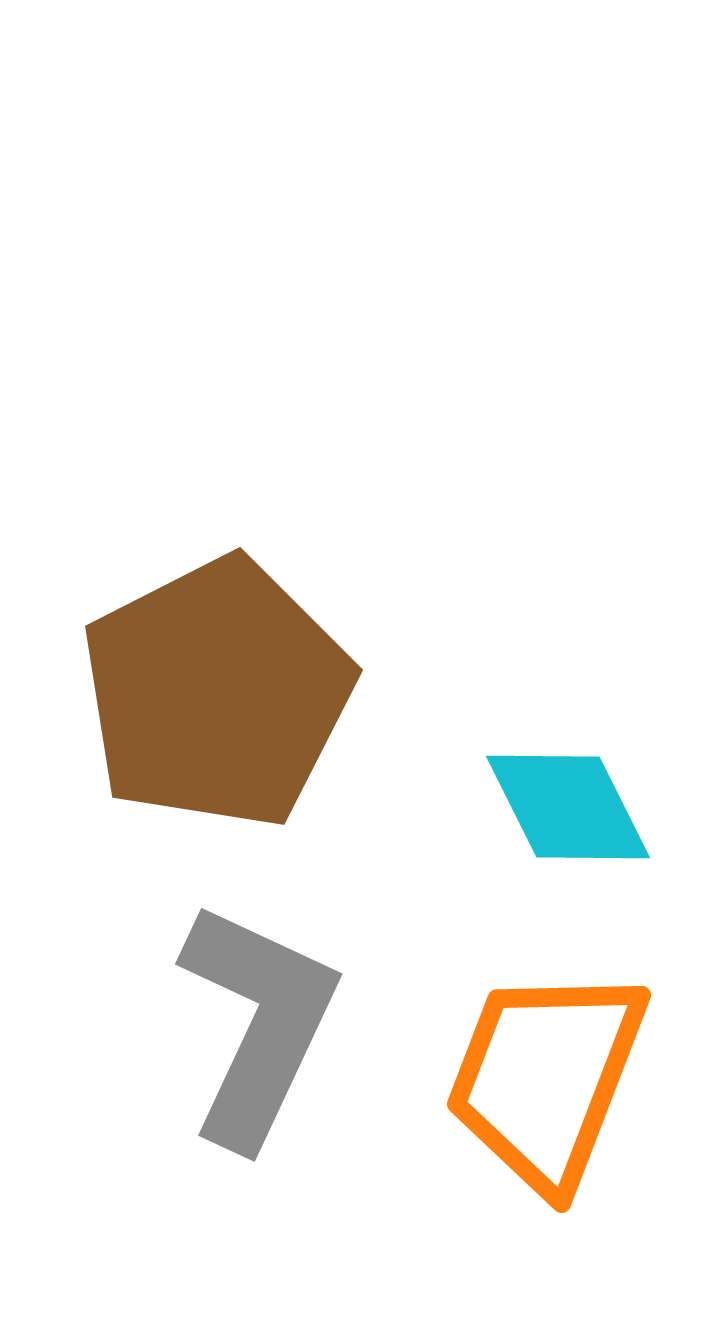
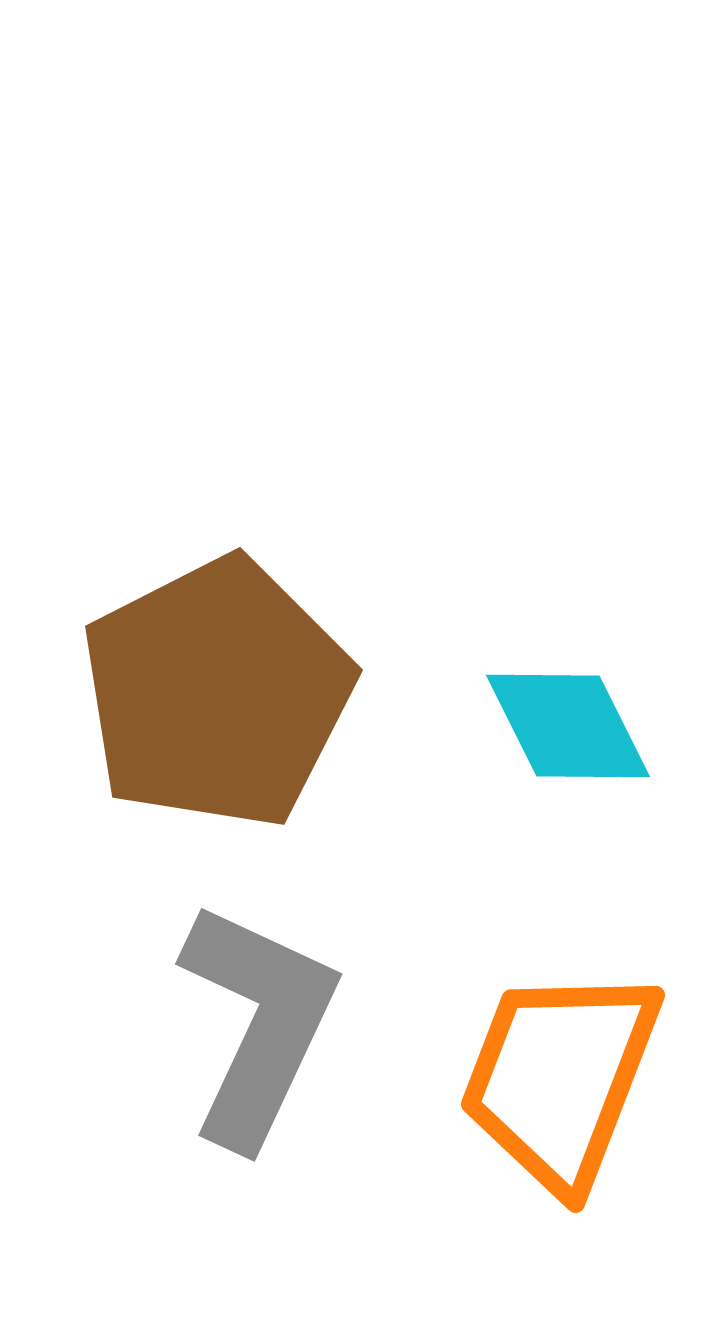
cyan diamond: moved 81 px up
orange trapezoid: moved 14 px right
